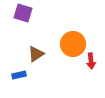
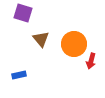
orange circle: moved 1 px right
brown triangle: moved 5 px right, 15 px up; rotated 36 degrees counterclockwise
red arrow: rotated 21 degrees clockwise
